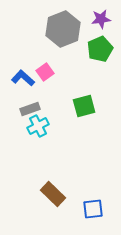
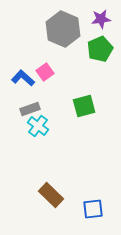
gray hexagon: rotated 16 degrees counterclockwise
cyan cross: rotated 25 degrees counterclockwise
brown rectangle: moved 2 px left, 1 px down
